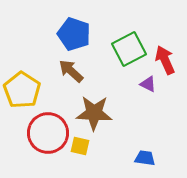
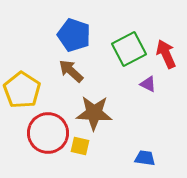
blue pentagon: moved 1 px down
red arrow: moved 1 px right, 6 px up
